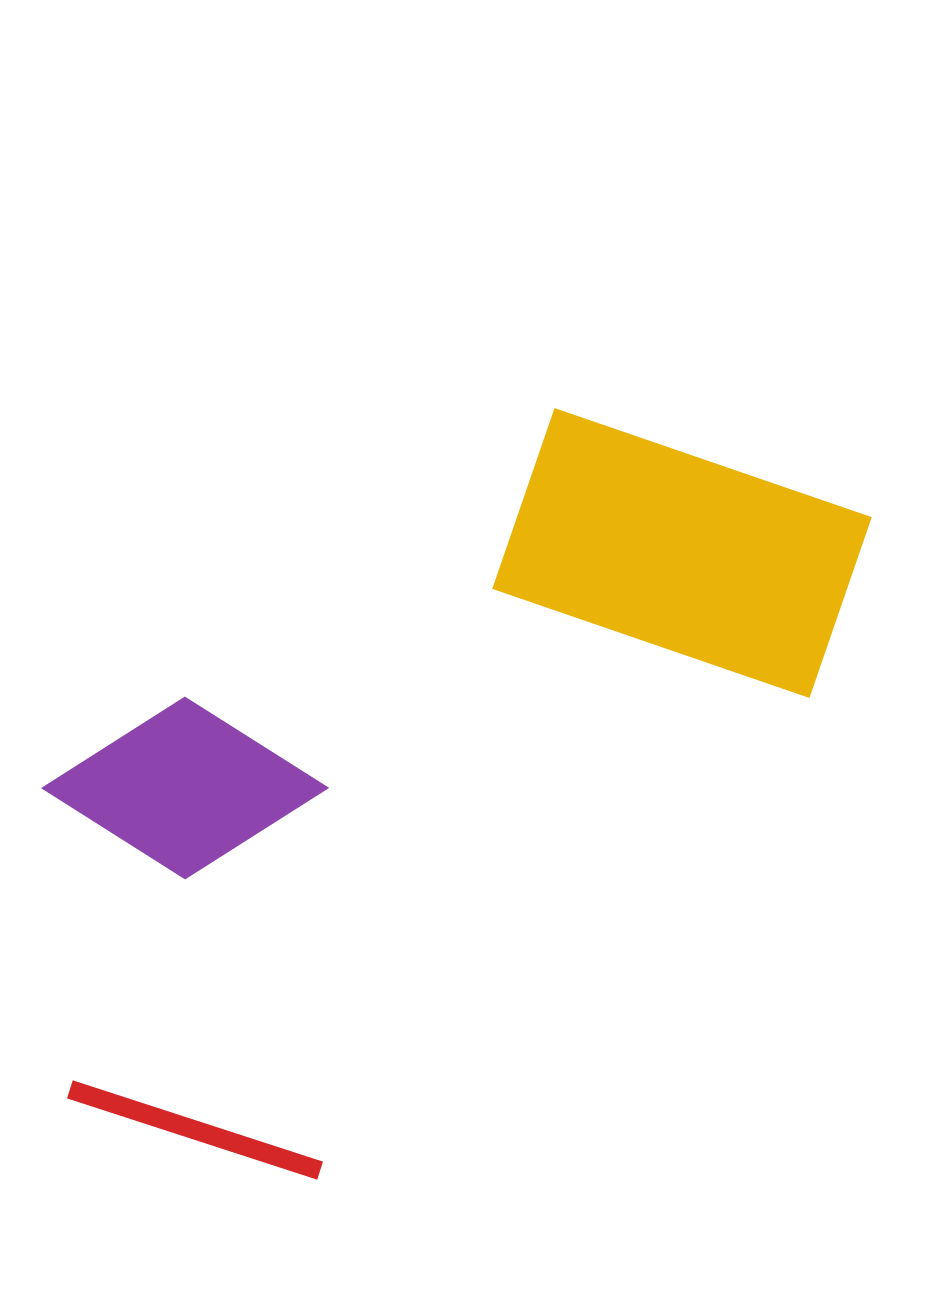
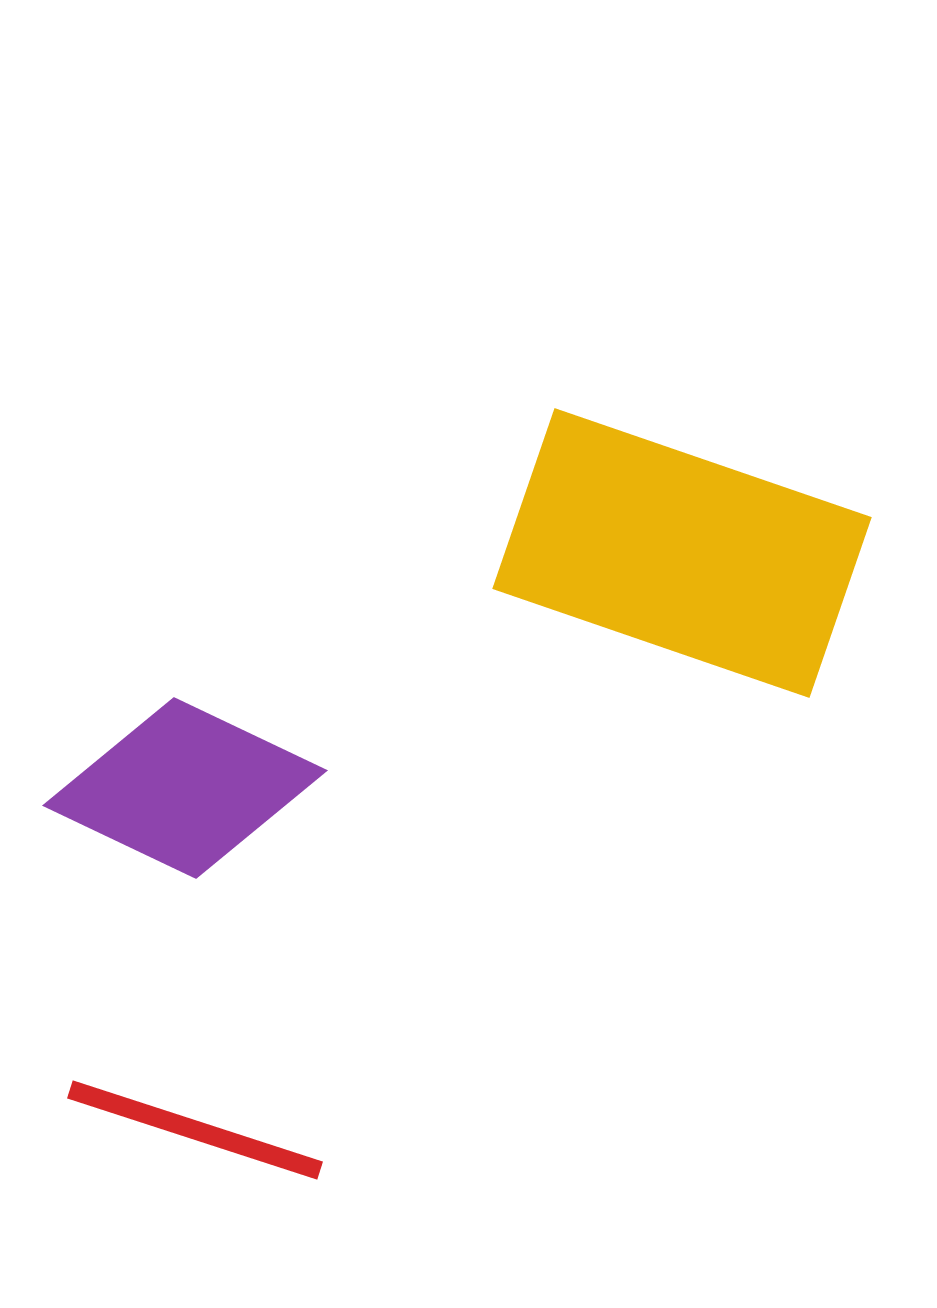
purple diamond: rotated 7 degrees counterclockwise
